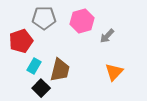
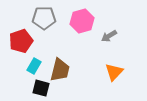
gray arrow: moved 2 px right; rotated 14 degrees clockwise
black square: rotated 30 degrees counterclockwise
